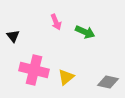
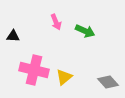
green arrow: moved 1 px up
black triangle: rotated 48 degrees counterclockwise
yellow triangle: moved 2 px left
gray diamond: rotated 35 degrees clockwise
